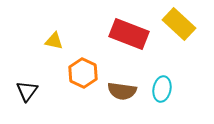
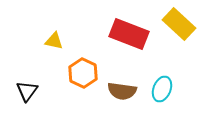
cyan ellipse: rotated 10 degrees clockwise
